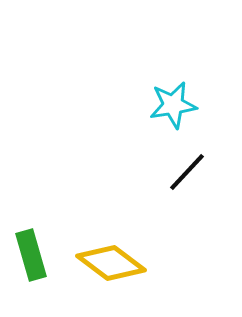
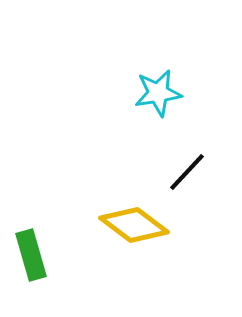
cyan star: moved 15 px left, 12 px up
yellow diamond: moved 23 px right, 38 px up
